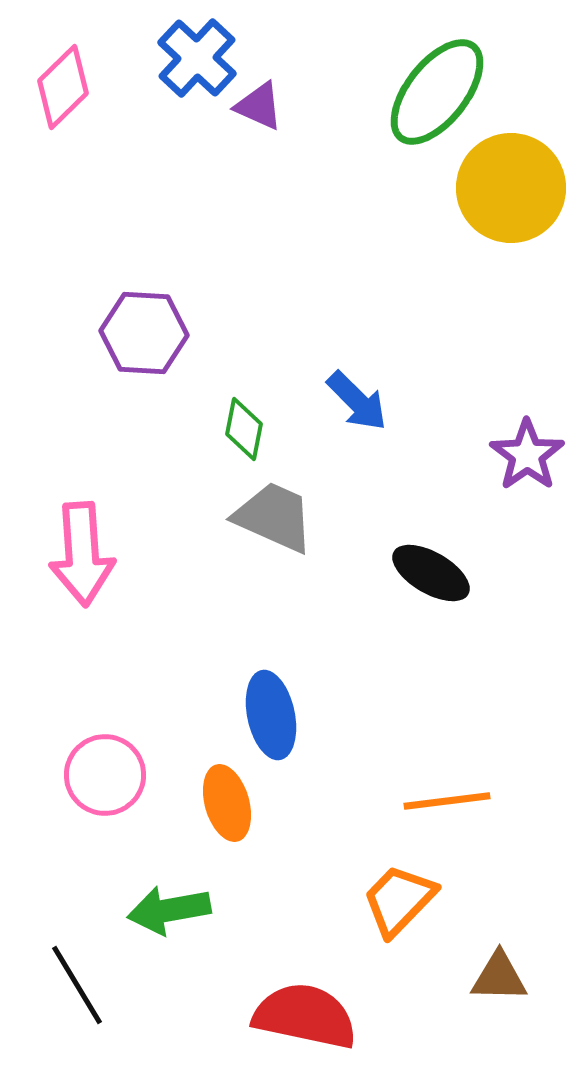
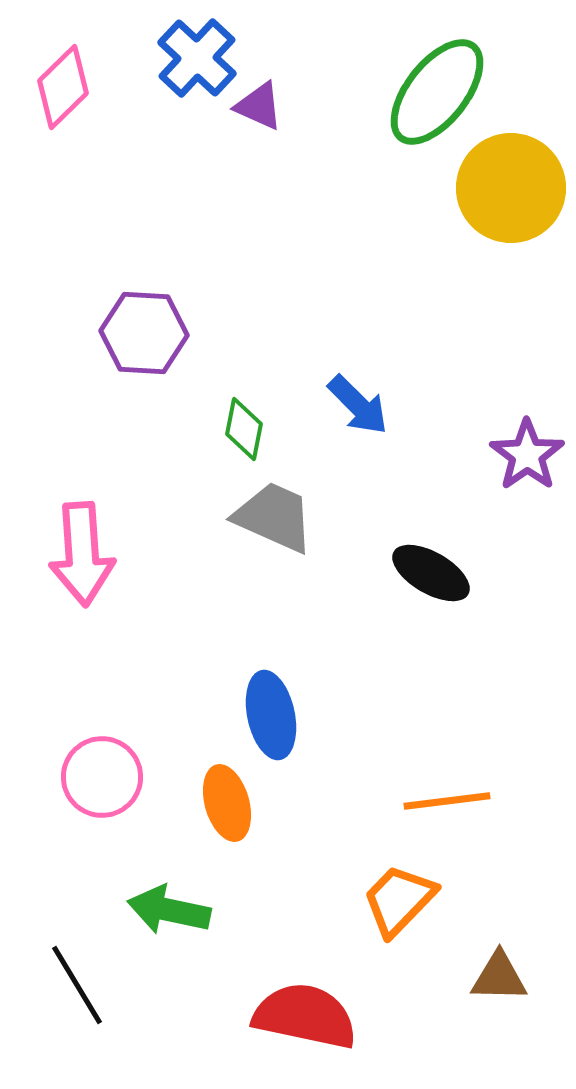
blue arrow: moved 1 px right, 4 px down
pink circle: moved 3 px left, 2 px down
green arrow: rotated 22 degrees clockwise
